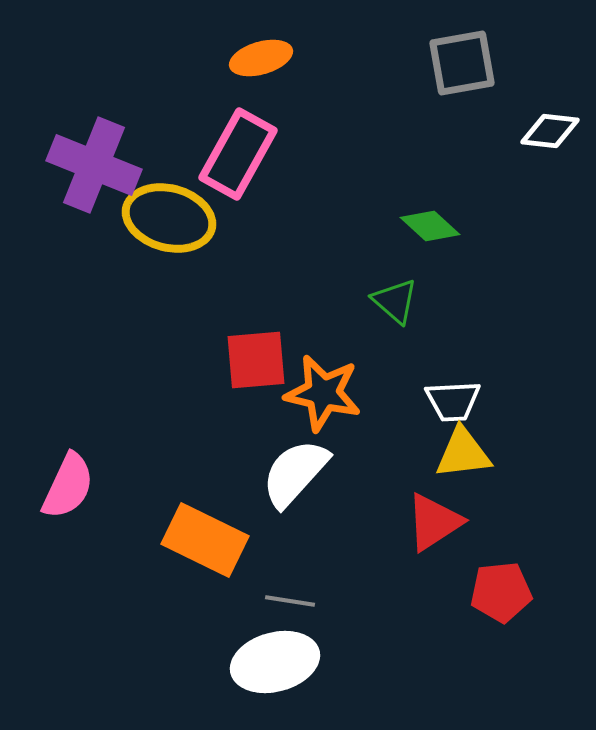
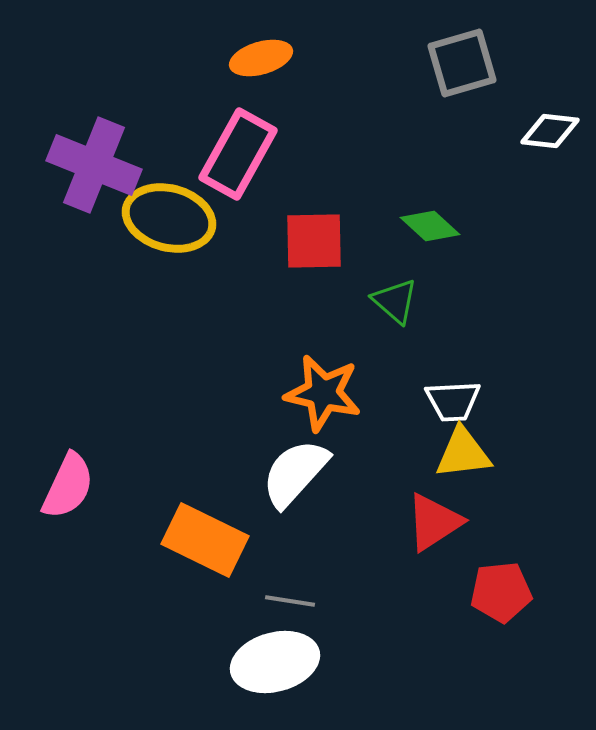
gray square: rotated 6 degrees counterclockwise
red square: moved 58 px right, 119 px up; rotated 4 degrees clockwise
